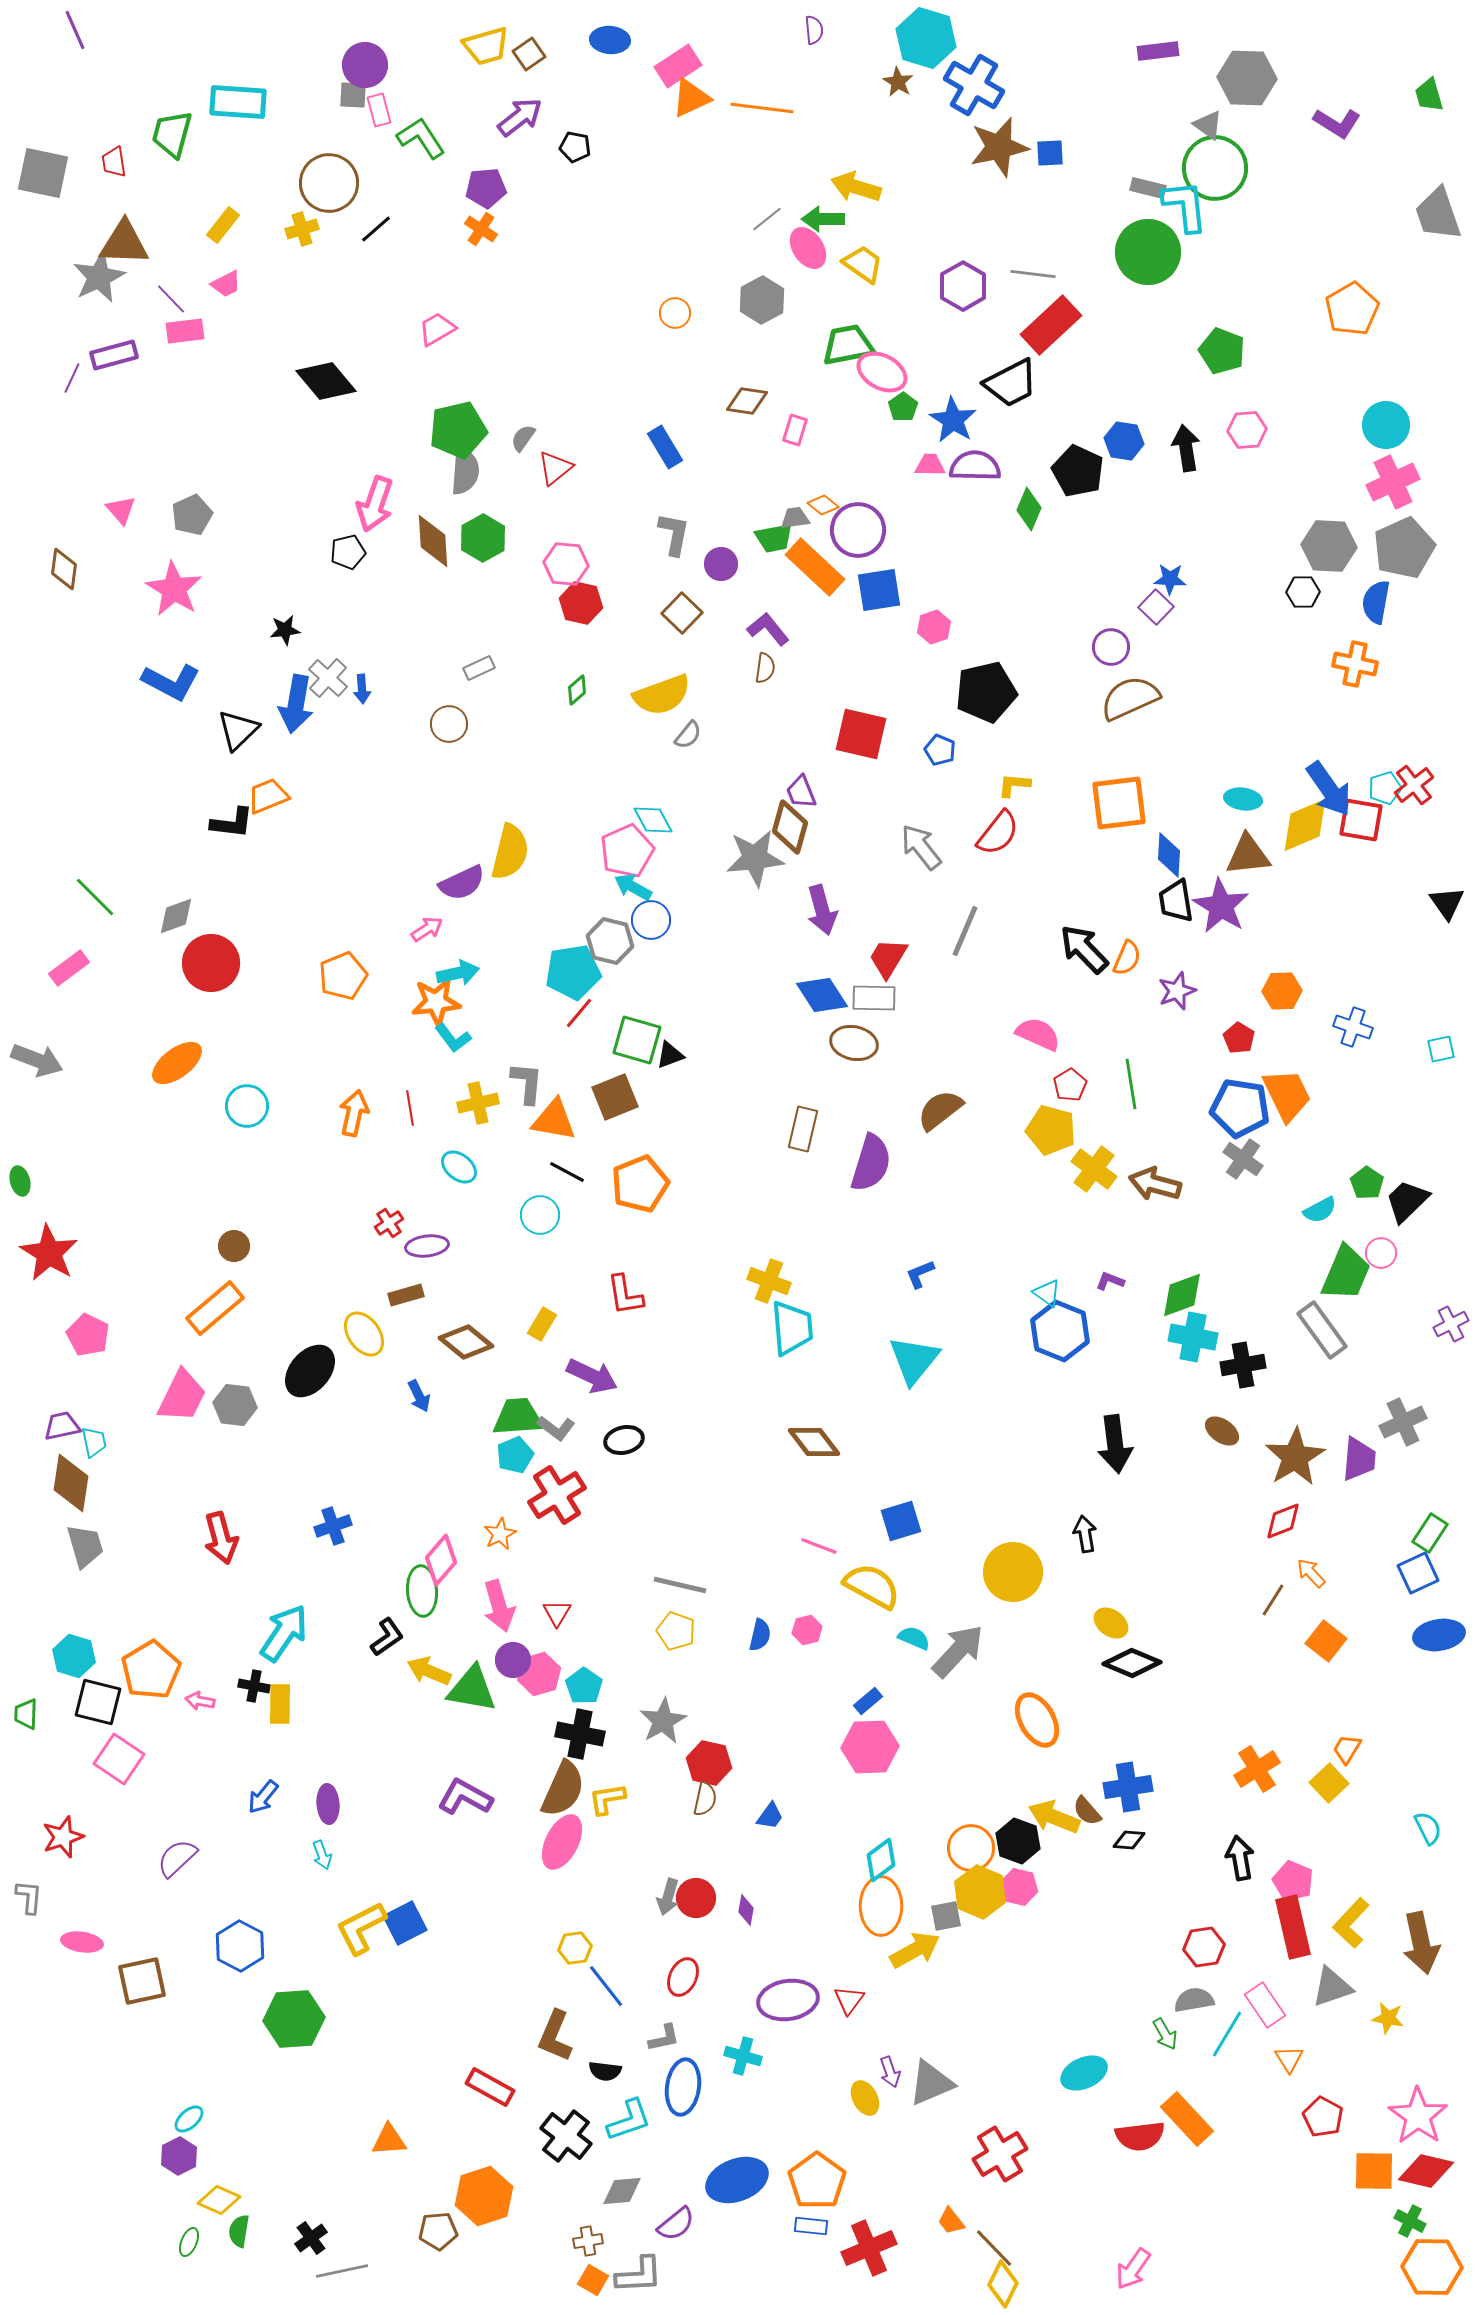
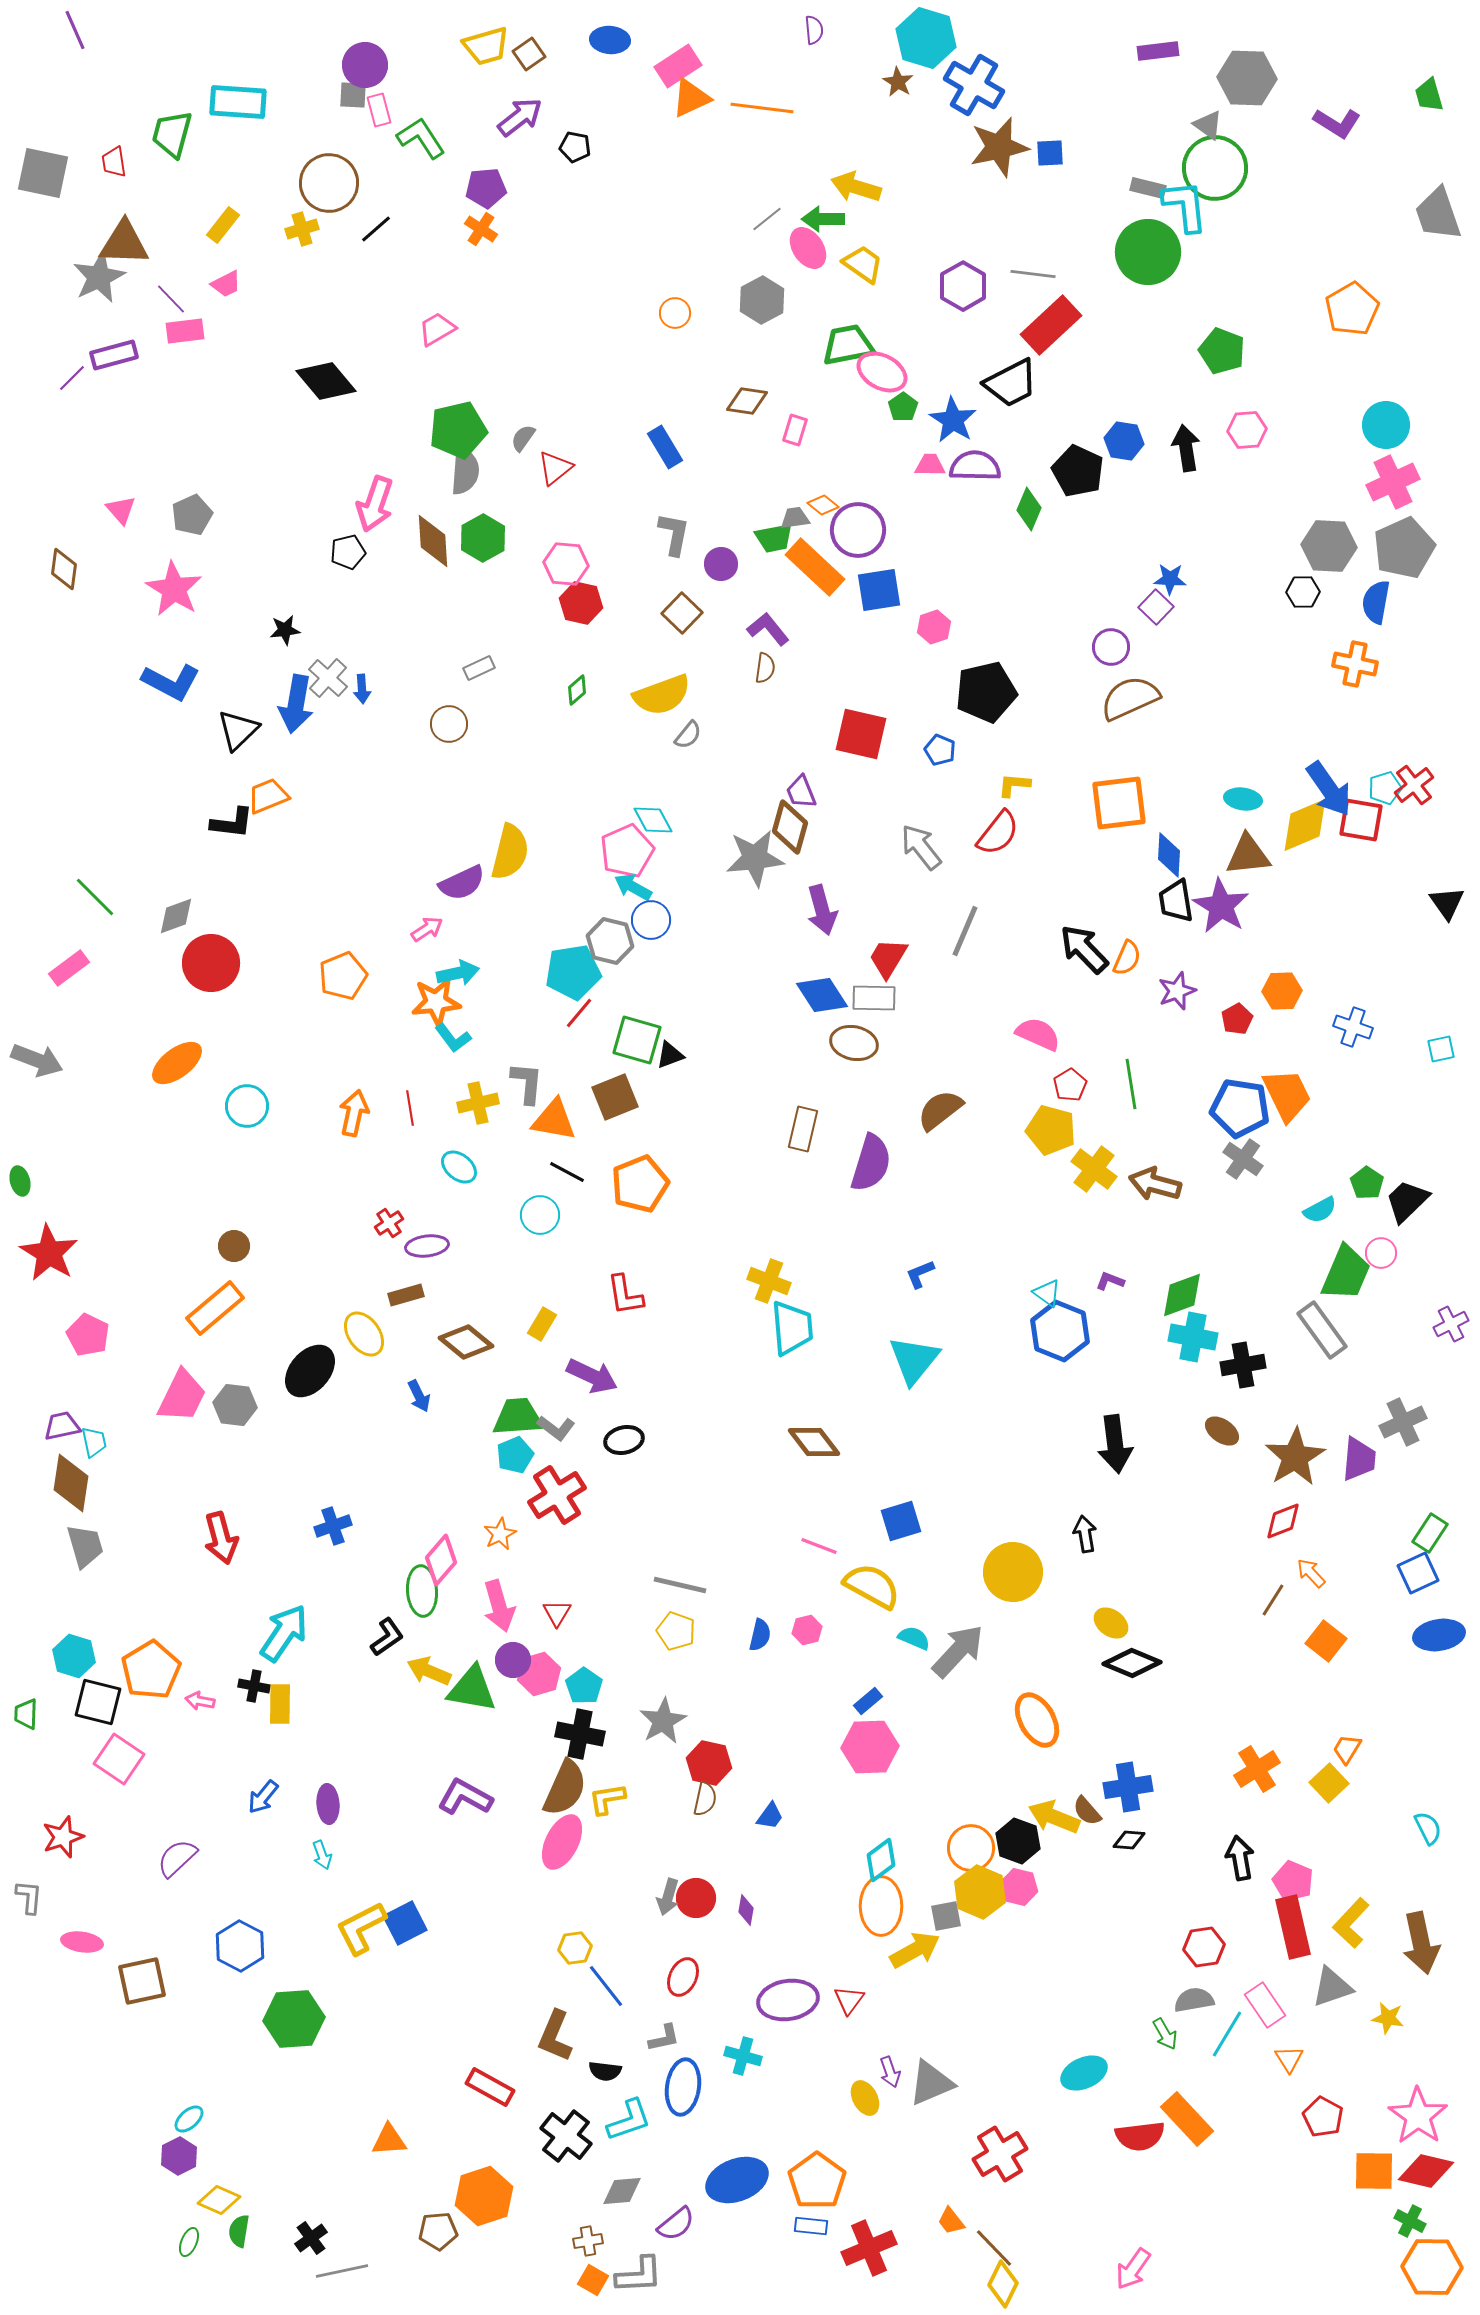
purple line at (72, 378): rotated 20 degrees clockwise
red pentagon at (1239, 1038): moved 2 px left, 19 px up; rotated 12 degrees clockwise
brown semicircle at (563, 1789): moved 2 px right, 1 px up
